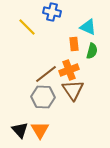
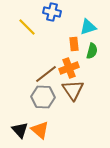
cyan triangle: rotated 42 degrees counterclockwise
orange cross: moved 2 px up
orange triangle: rotated 18 degrees counterclockwise
